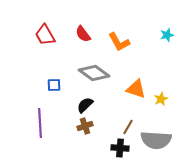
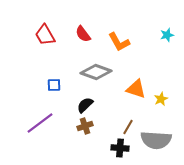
gray diamond: moved 2 px right, 1 px up; rotated 16 degrees counterclockwise
purple line: rotated 56 degrees clockwise
